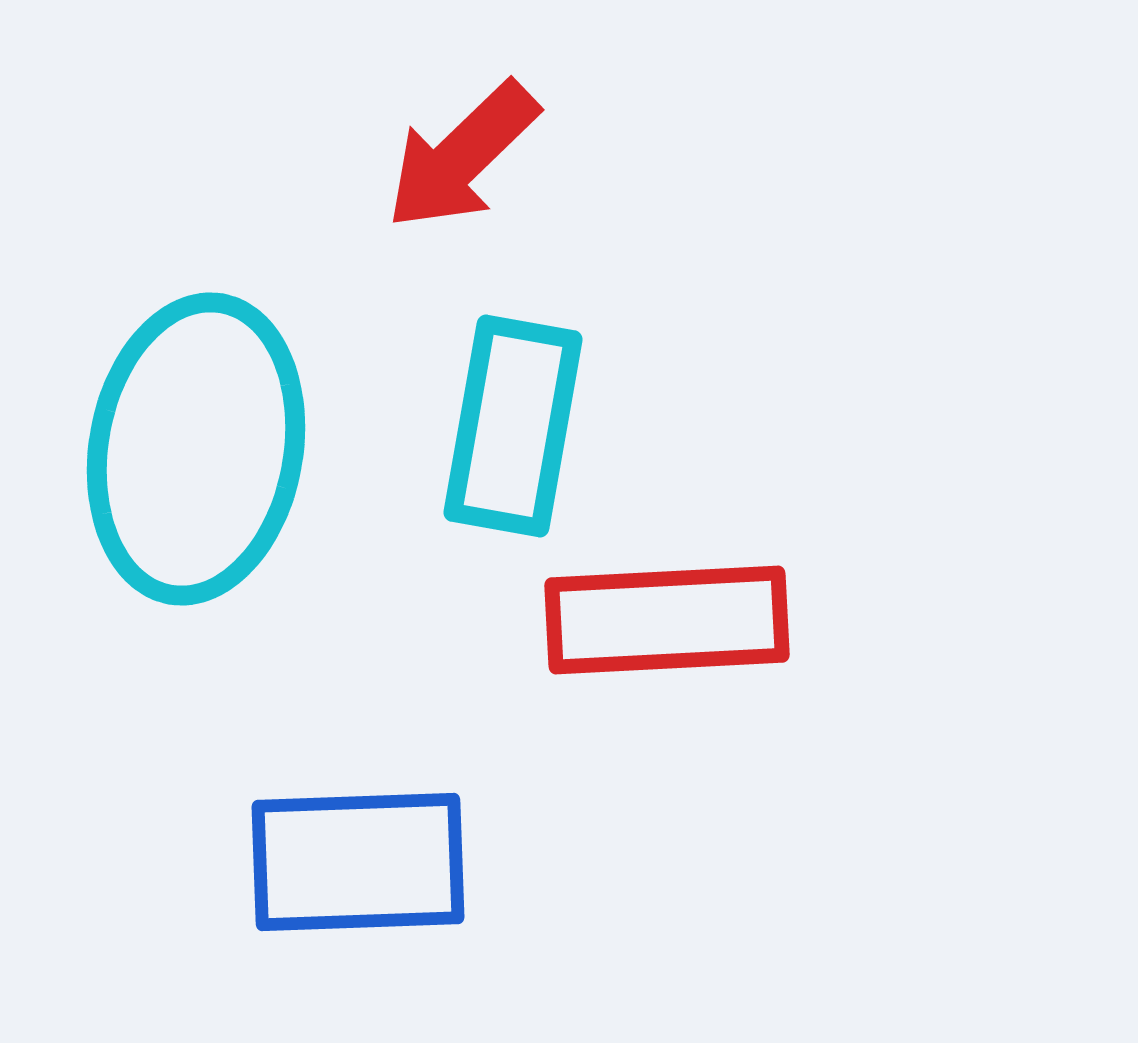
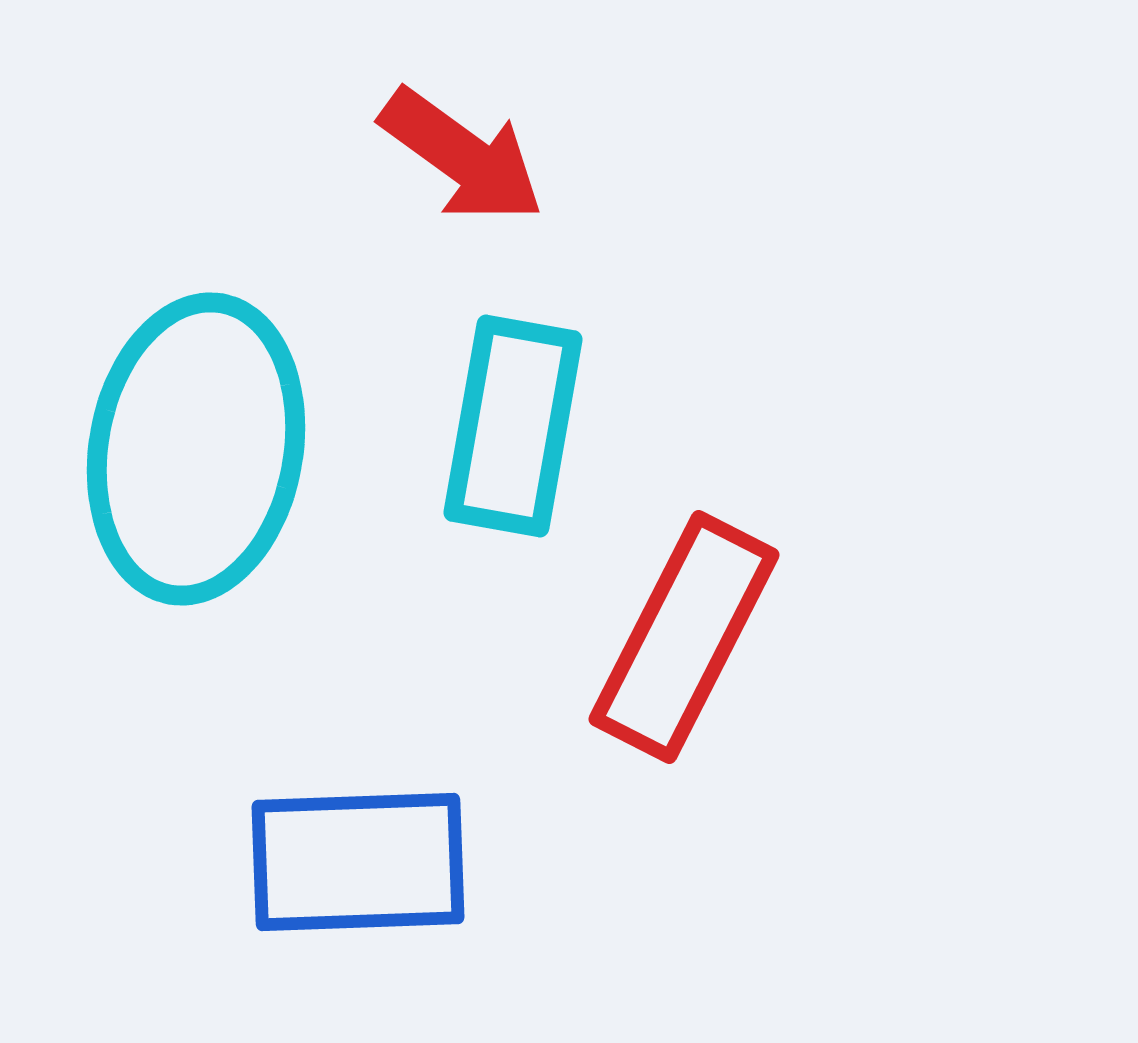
red arrow: rotated 100 degrees counterclockwise
red rectangle: moved 17 px right, 17 px down; rotated 60 degrees counterclockwise
